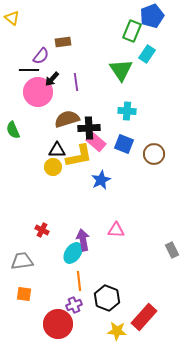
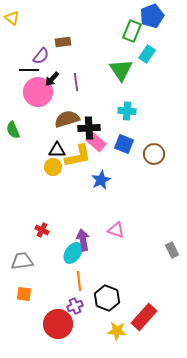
yellow L-shape: moved 1 px left
pink triangle: rotated 18 degrees clockwise
purple cross: moved 1 px right, 1 px down
